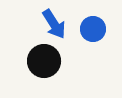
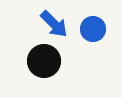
blue arrow: rotated 12 degrees counterclockwise
